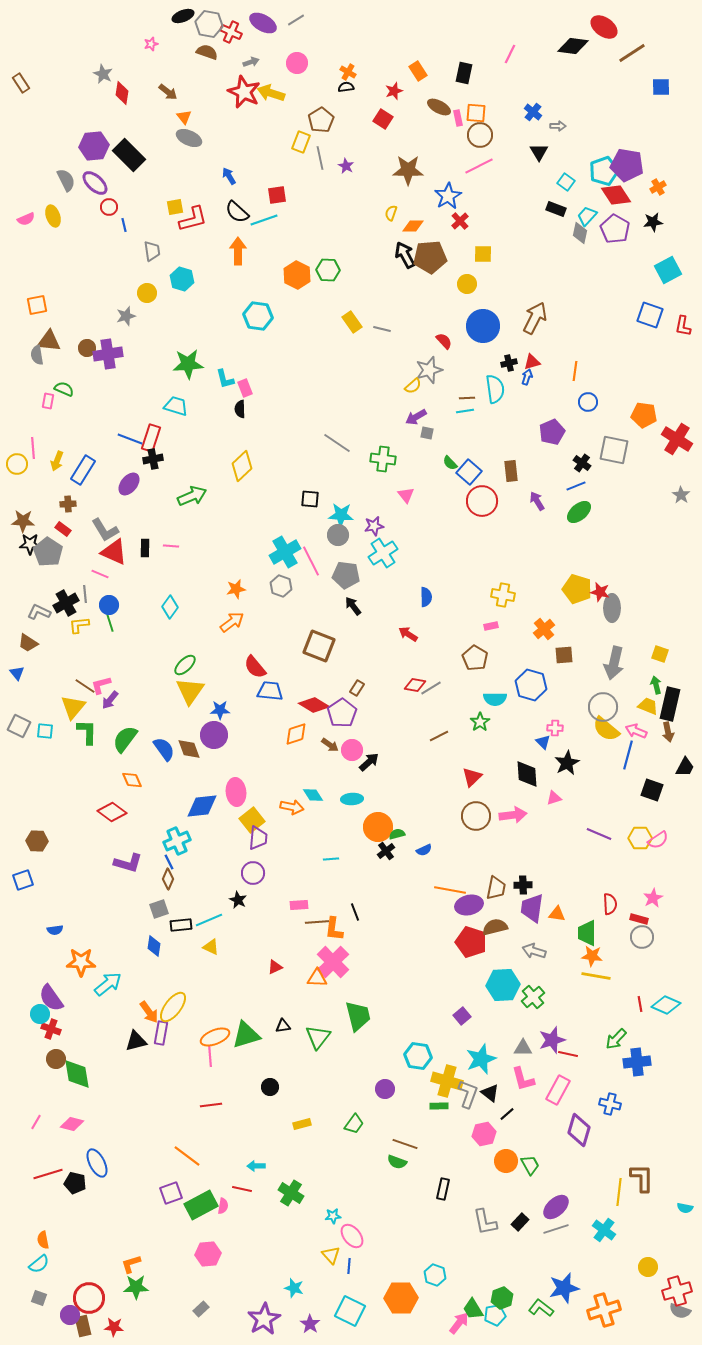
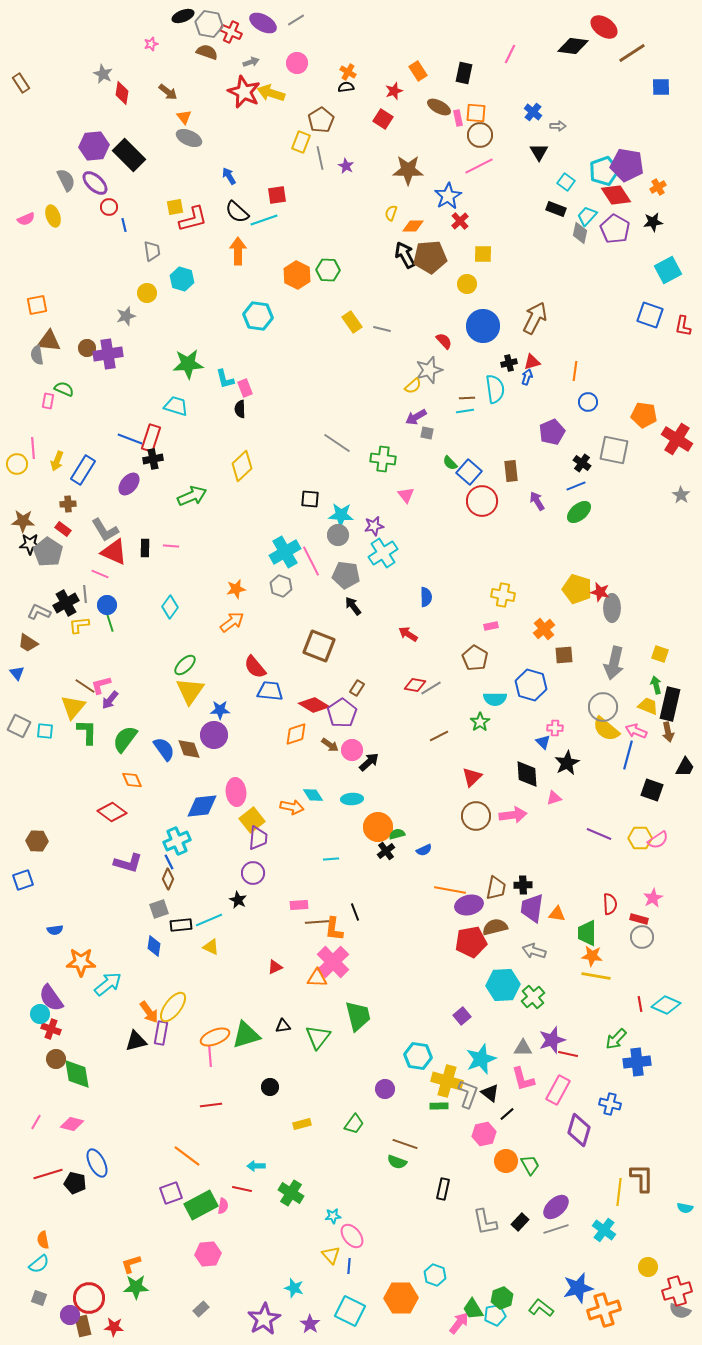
blue circle at (109, 605): moved 2 px left
red pentagon at (471, 942): rotated 28 degrees counterclockwise
blue star at (564, 1288): moved 14 px right
